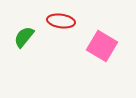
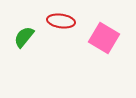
pink square: moved 2 px right, 8 px up
